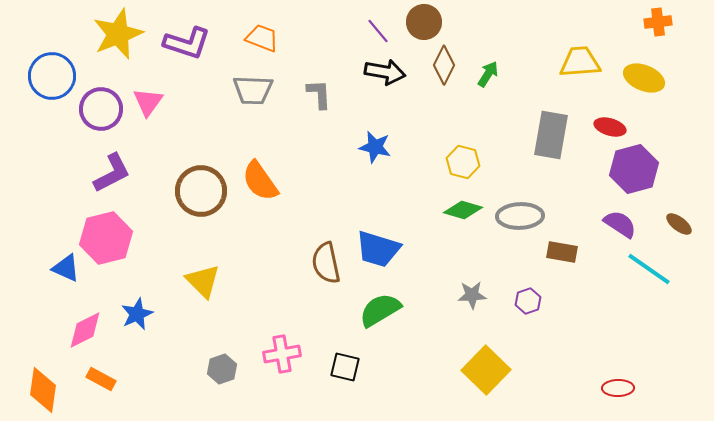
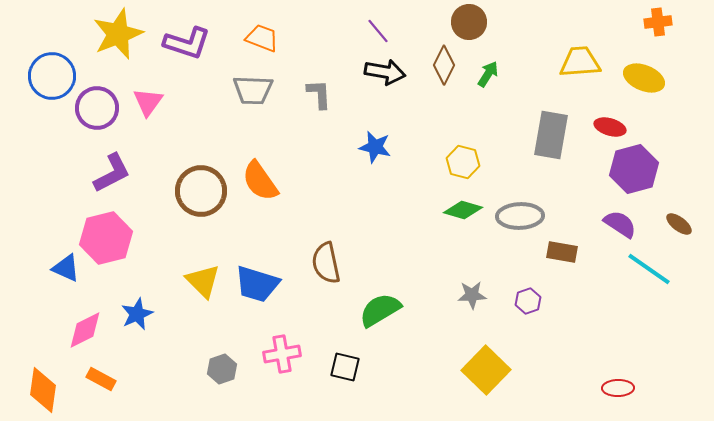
brown circle at (424, 22): moved 45 px right
purple circle at (101, 109): moved 4 px left, 1 px up
blue trapezoid at (378, 249): moved 121 px left, 35 px down
